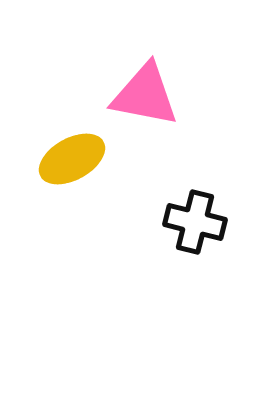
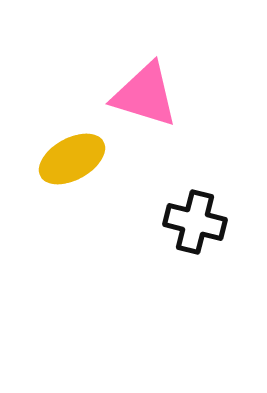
pink triangle: rotated 6 degrees clockwise
